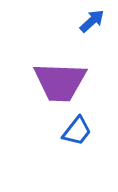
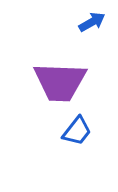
blue arrow: moved 1 px down; rotated 12 degrees clockwise
